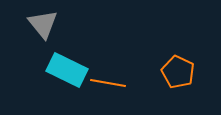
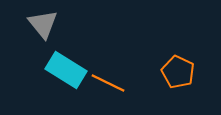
cyan rectangle: moved 1 px left; rotated 6 degrees clockwise
orange line: rotated 16 degrees clockwise
